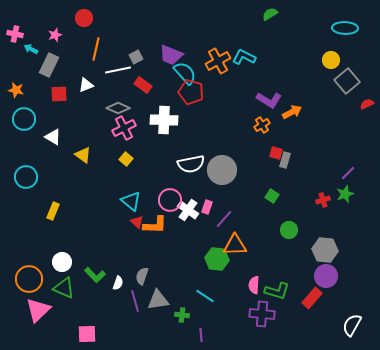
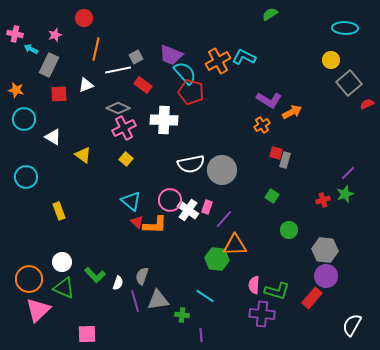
gray square at (347, 81): moved 2 px right, 2 px down
yellow rectangle at (53, 211): moved 6 px right; rotated 42 degrees counterclockwise
